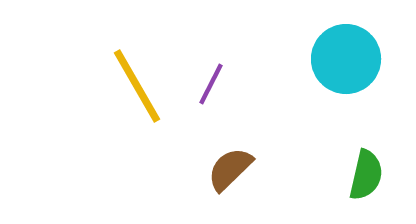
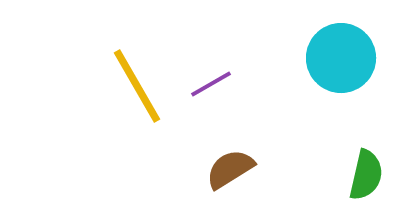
cyan circle: moved 5 px left, 1 px up
purple line: rotated 33 degrees clockwise
brown semicircle: rotated 12 degrees clockwise
